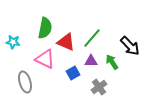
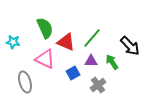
green semicircle: rotated 35 degrees counterclockwise
gray cross: moved 1 px left, 2 px up
